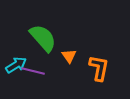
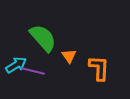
orange L-shape: rotated 8 degrees counterclockwise
